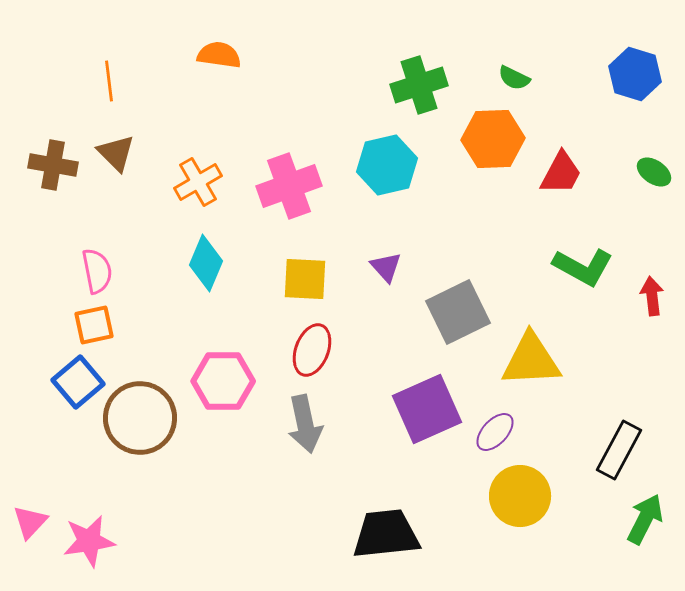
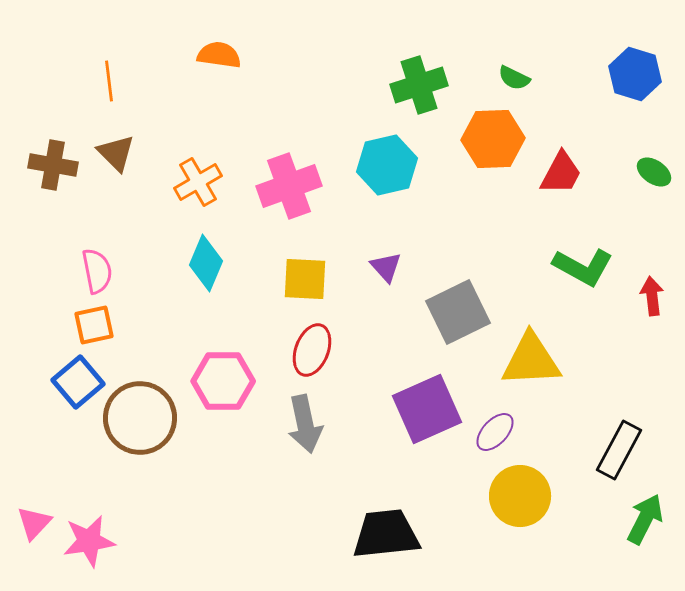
pink triangle: moved 4 px right, 1 px down
